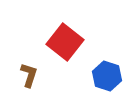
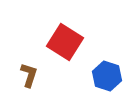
red square: rotated 6 degrees counterclockwise
